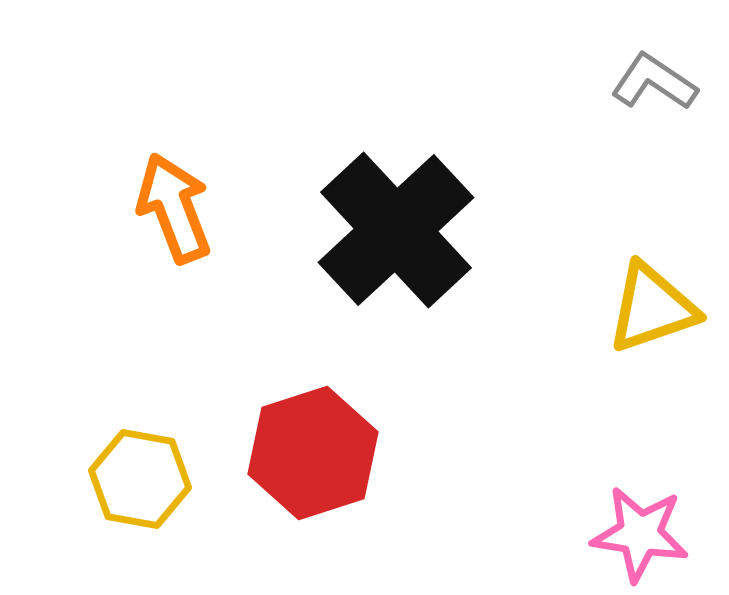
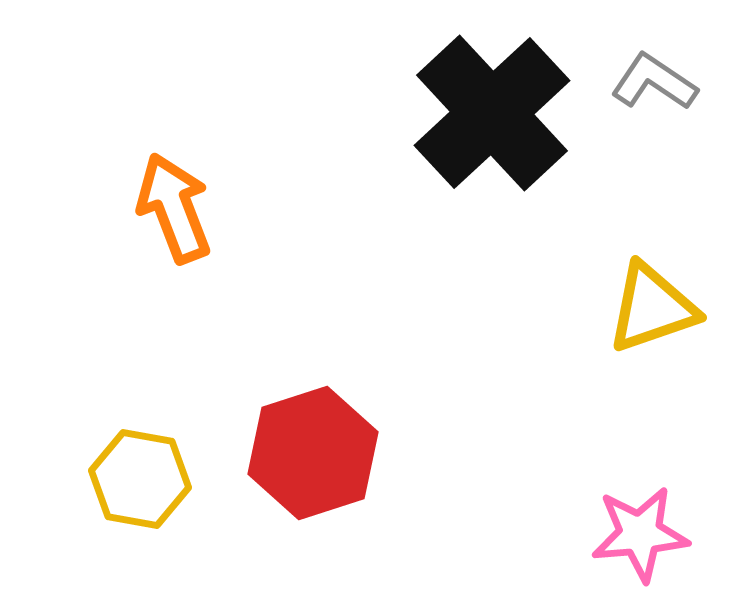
black cross: moved 96 px right, 117 px up
pink star: rotated 14 degrees counterclockwise
